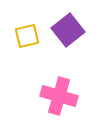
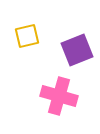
purple square: moved 9 px right, 20 px down; rotated 16 degrees clockwise
